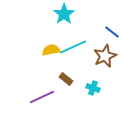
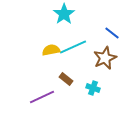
blue line: moved 1 px down
brown star: moved 2 px down
